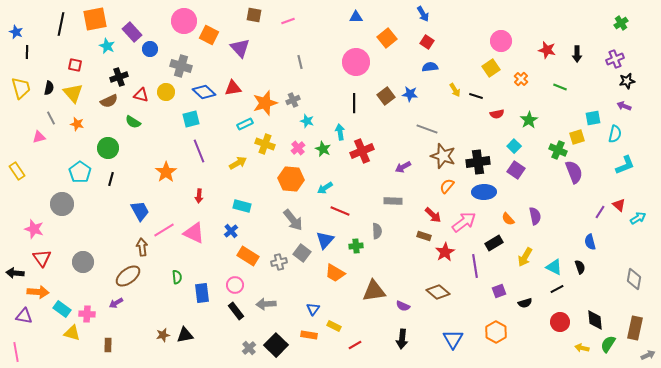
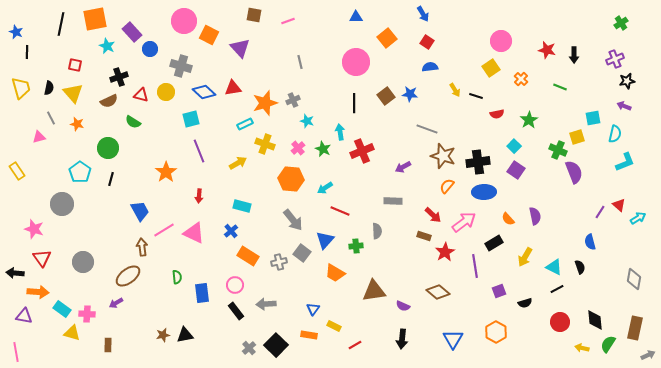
black arrow at (577, 54): moved 3 px left, 1 px down
cyan L-shape at (625, 165): moved 3 px up
